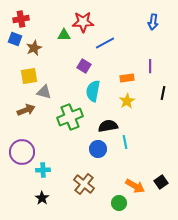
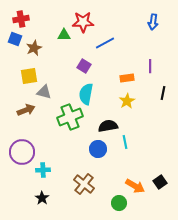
cyan semicircle: moved 7 px left, 3 px down
black square: moved 1 px left
